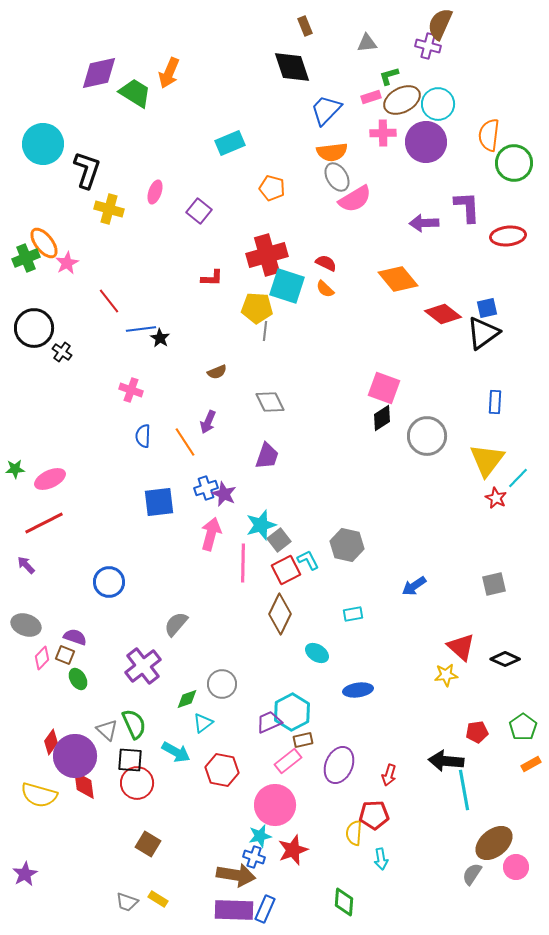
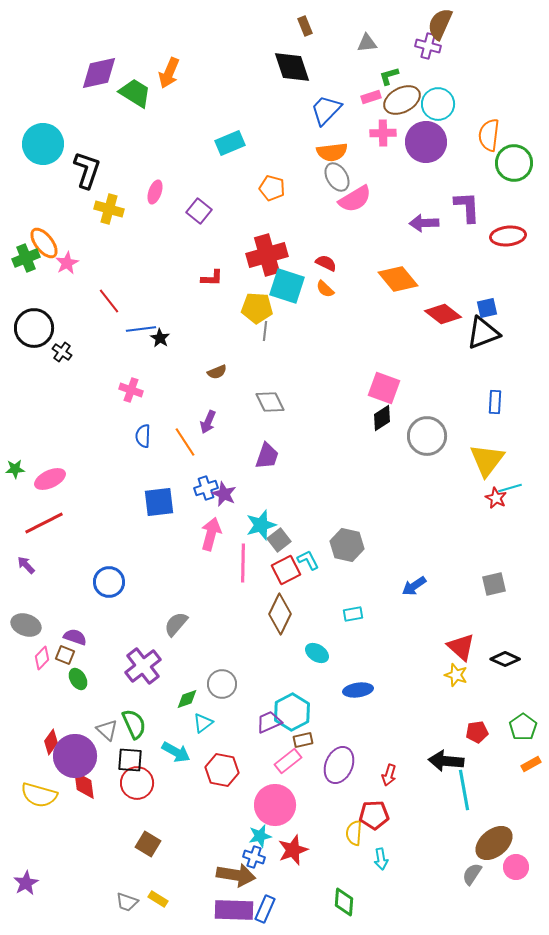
black triangle at (483, 333): rotated 15 degrees clockwise
cyan line at (518, 478): moved 8 px left, 10 px down; rotated 30 degrees clockwise
yellow star at (446, 675): moved 10 px right; rotated 25 degrees clockwise
purple star at (25, 874): moved 1 px right, 9 px down
